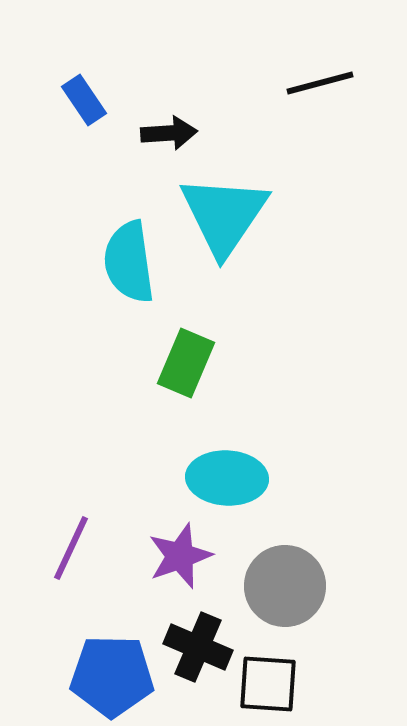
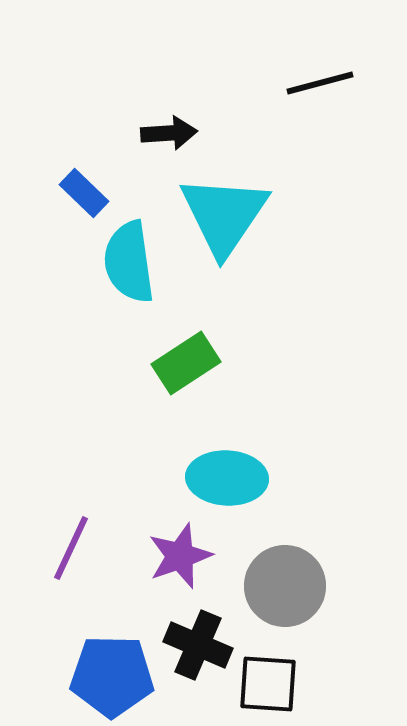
blue rectangle: moved 93 px down; rotated 12 degrees counterclockwise
green rectangle: rotated 34 degrees clockwise
black cross: moved 2 px up
